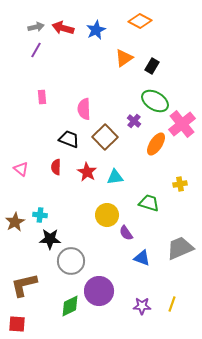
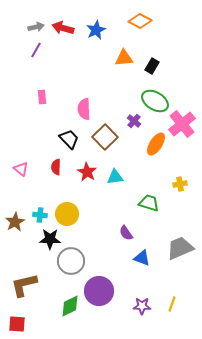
orange triangle: rotated 30 degrees clockwise
black trapezoid: rotated 25 degrees clockwise
yellow circle: moved 40 px left, 1 px up
